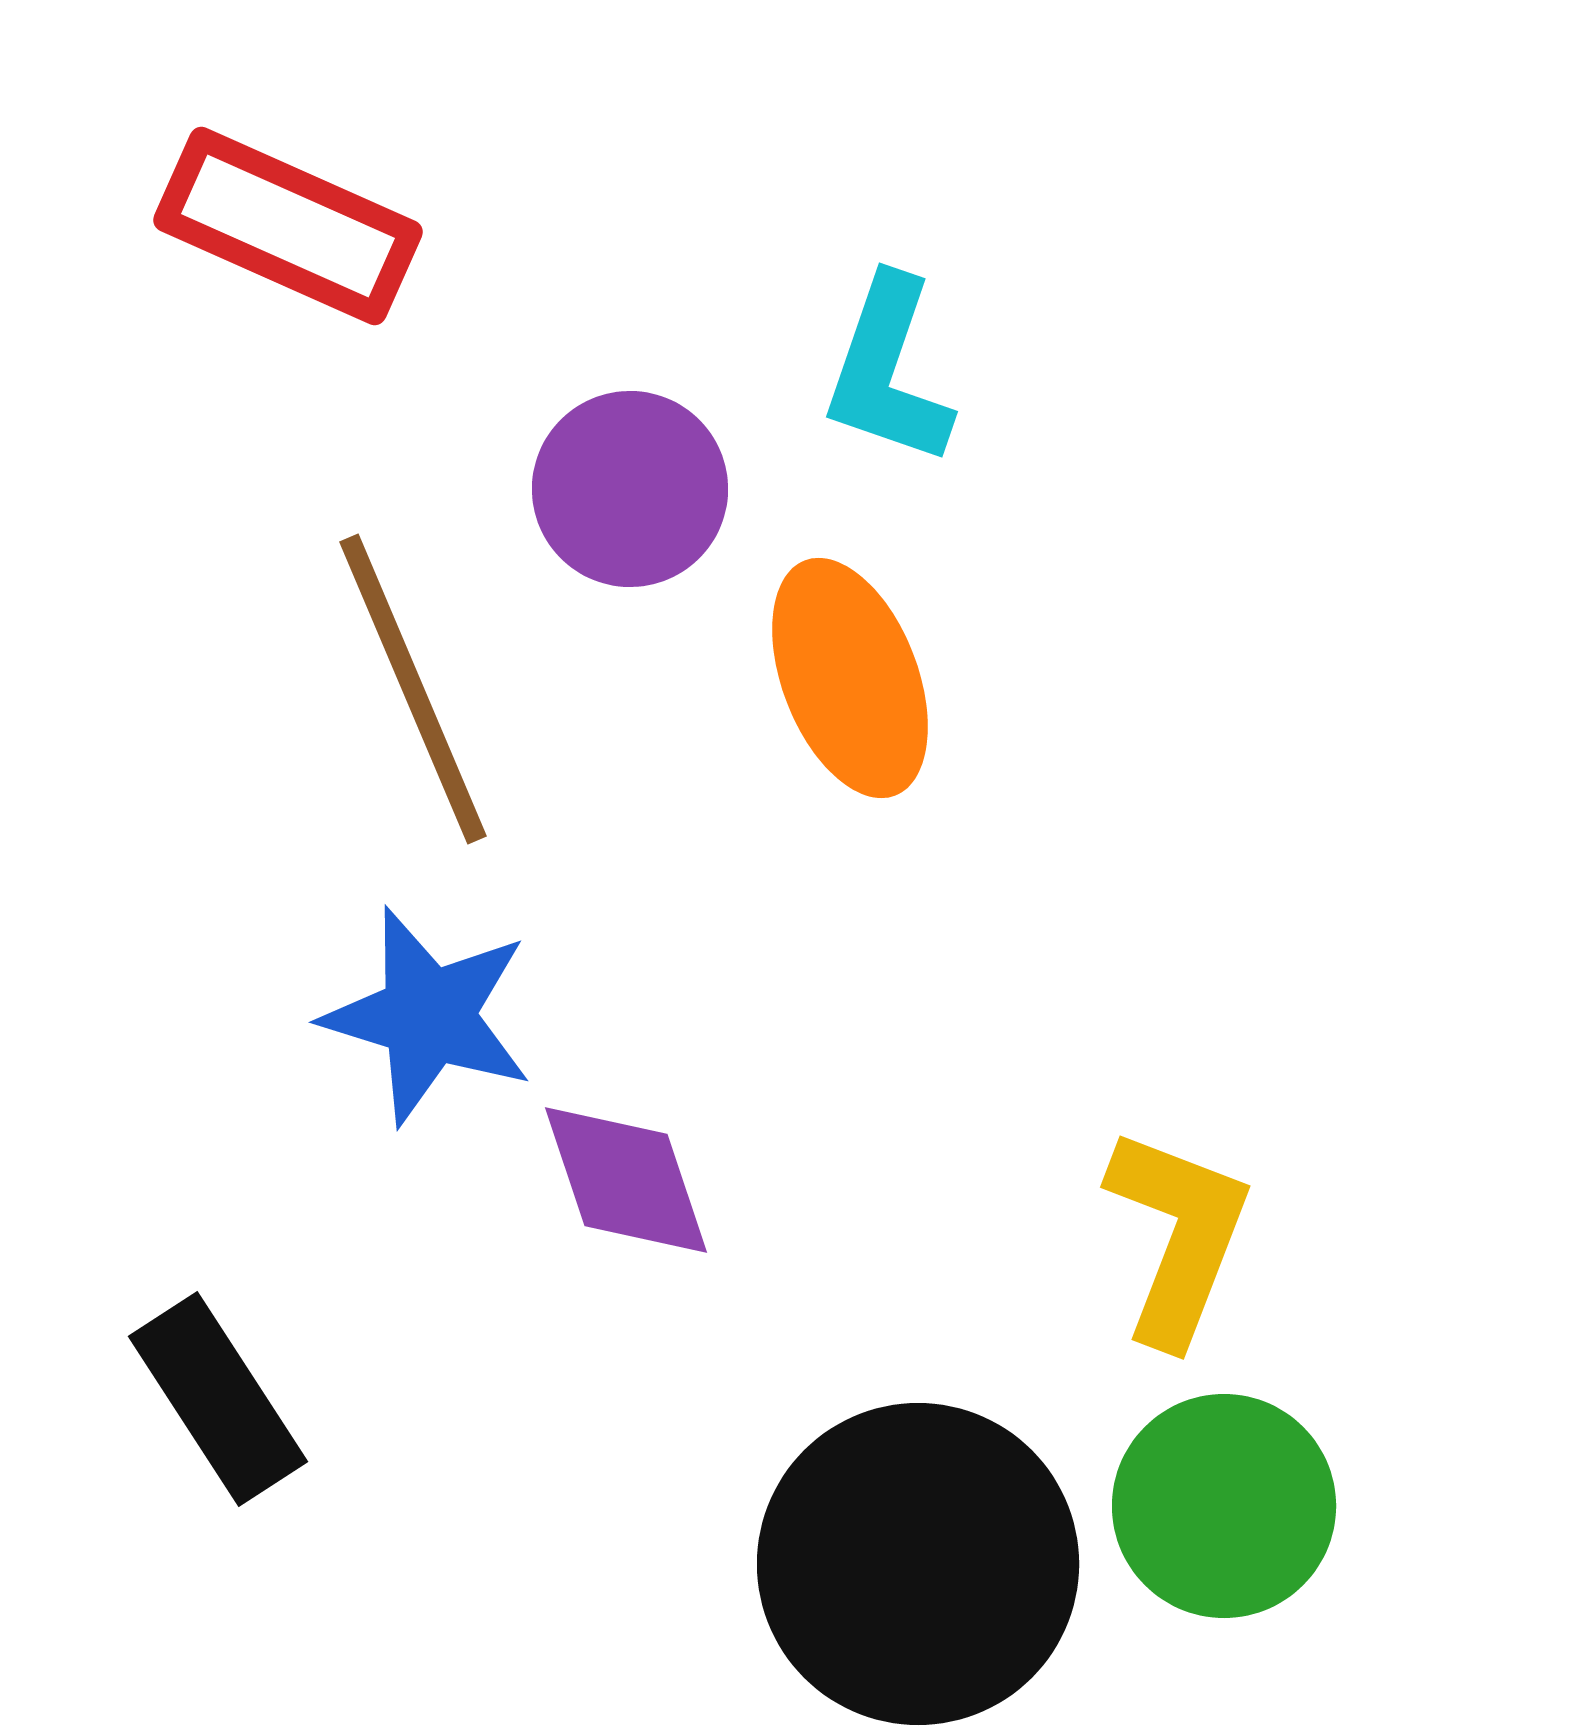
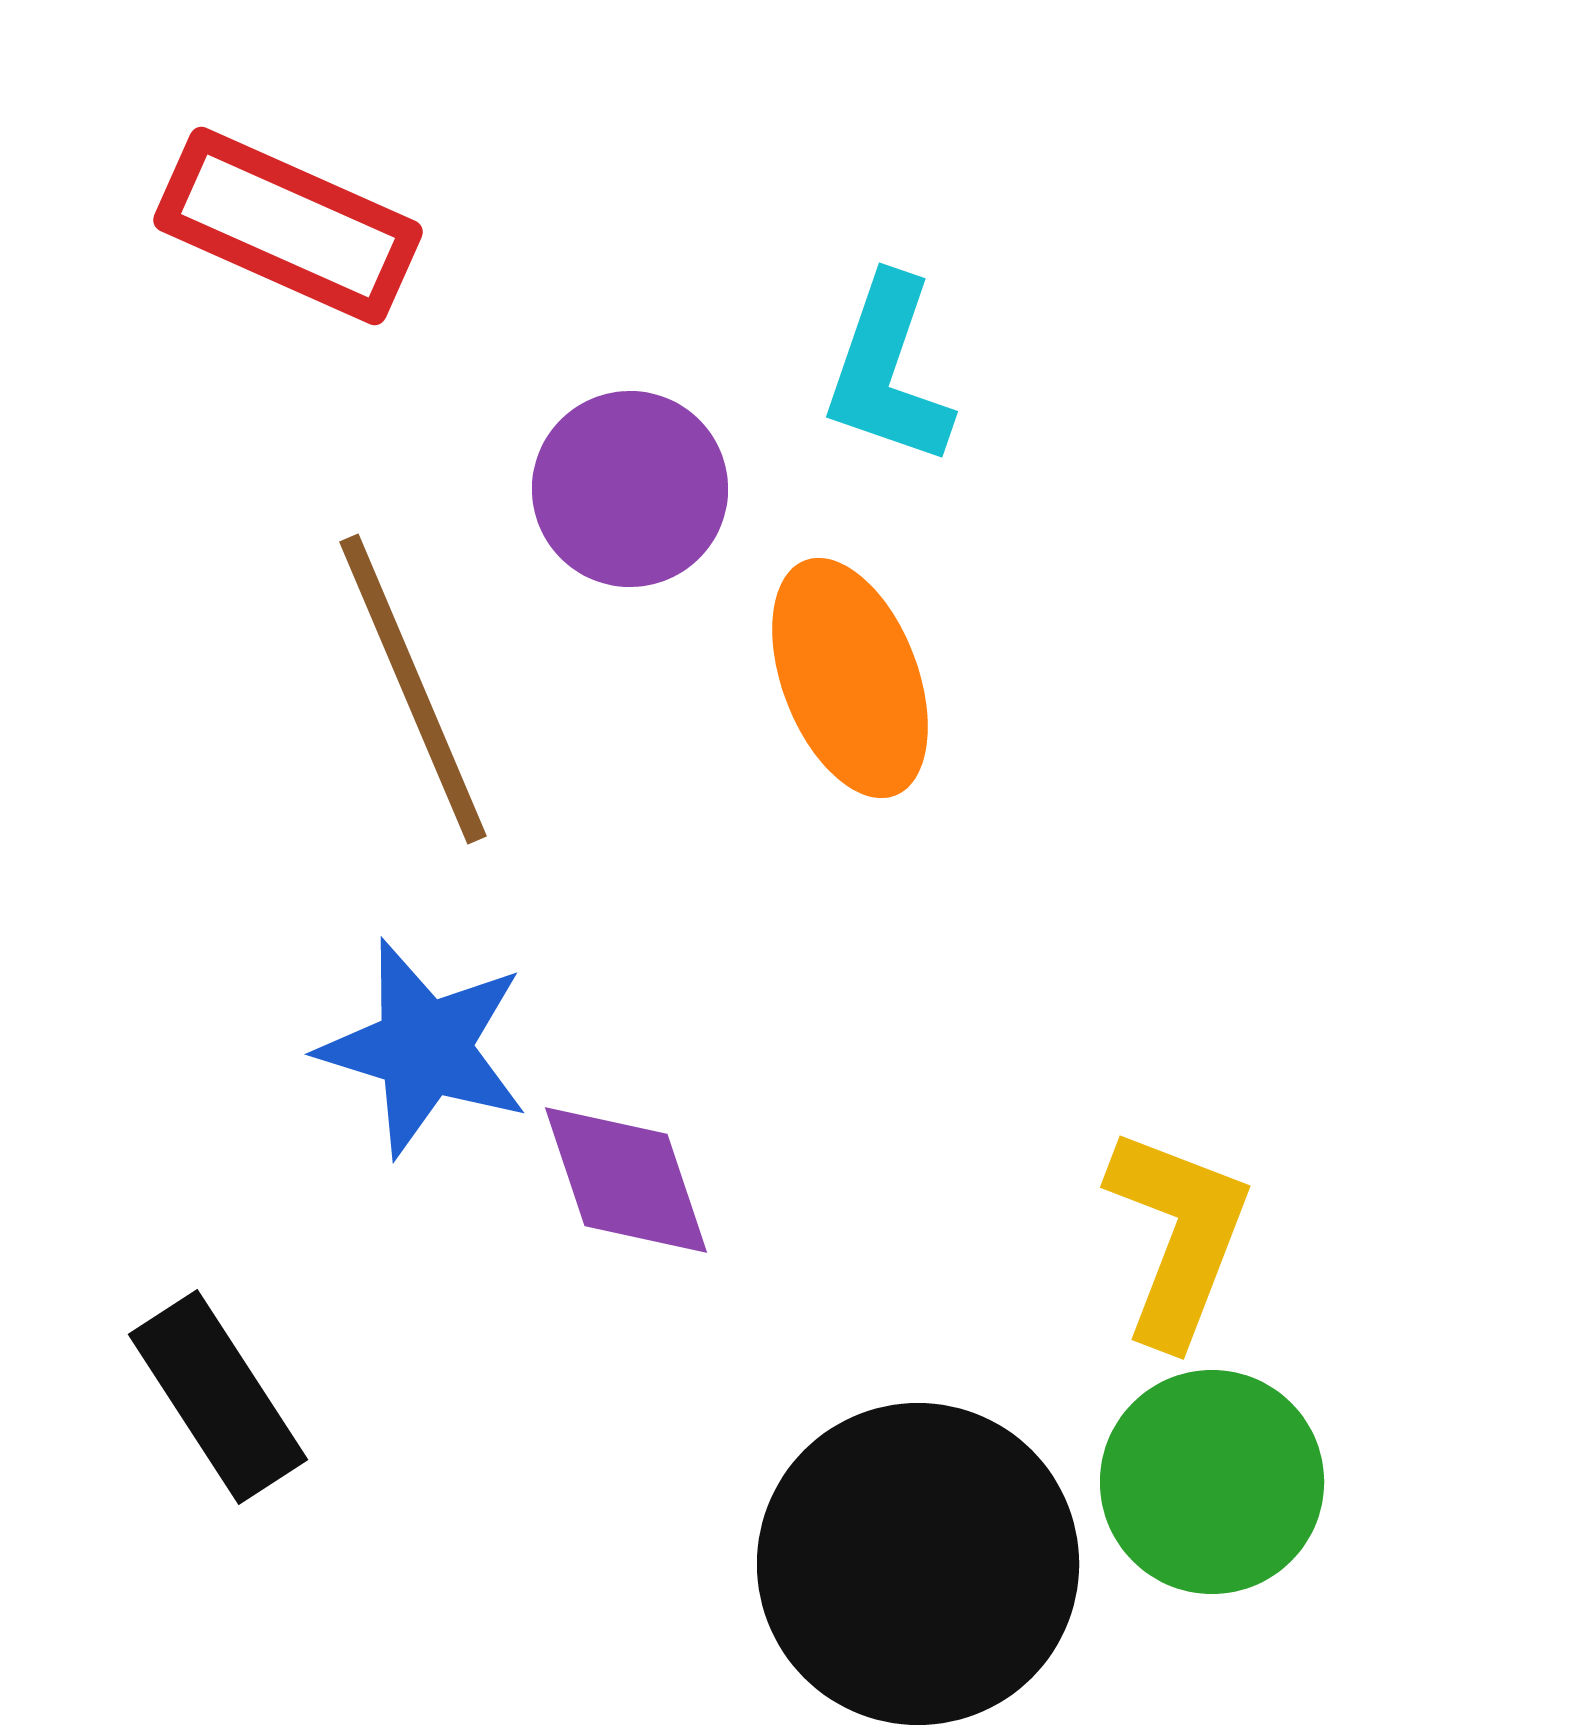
blue star: moved 4 px left, 32 px down
black rectangle: moved 2 px up
green circle: moved 12 px left, 24 px up
